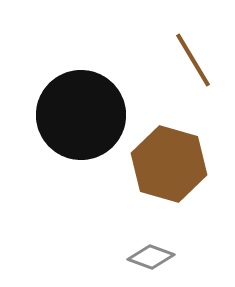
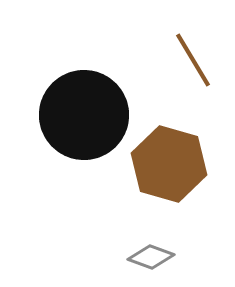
black circle: moved 3 px right
